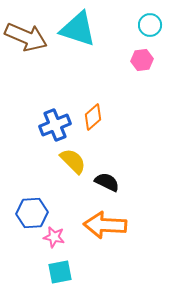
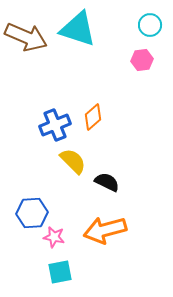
orange arrow: moved 5 px down; rotated 18 degrees counterclockwise
